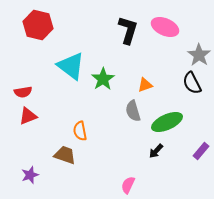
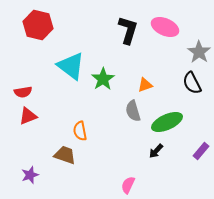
gray star: moved 3 px up
